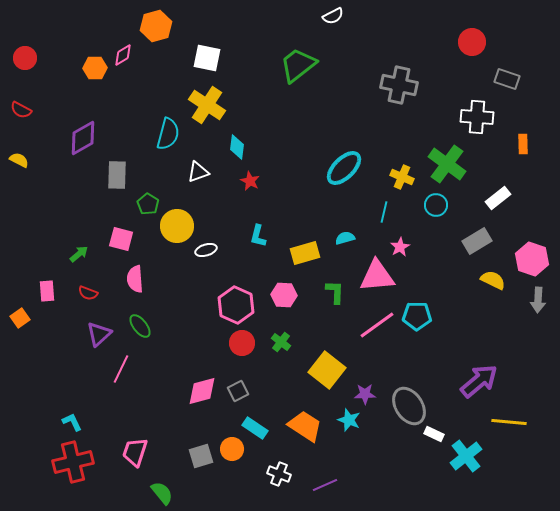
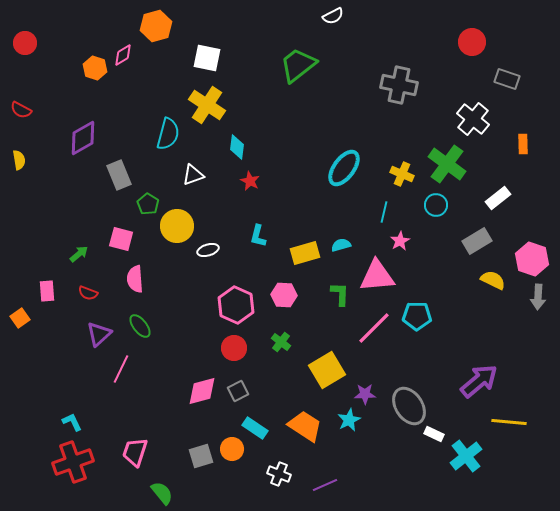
red circle at (25, 58): moved 15 px up
orange hexagon at (95, 68): rotated 20 degrees clockwise
white cross at (477, 117): moved 4 px left, 2 px down; rotated 36 degrees clockwise
yellow semicircle at (19, 160): rotated 54 degrees clockwise
cyan ellipse at (344, 168): rotated 9 degrees counterclockwise
white triangle at (198, 172): moved 5 px left, 3 px down
gray rectangle at (117, 175): moved 2 px right; rotated 24 degrees counterclockwise
yellow cross at (402, 177): moved 3 px up
cyan semicircle at (345, 238): moved 4 px left, 7 px down
pink star at (400, 247): moved 6 px up
white ellipse at (206, 250): moved 2 px right
green L-shape at (335, 292): moved 5 px right, 2 px down
gray arrow at (538, 300): moved 3 px up
pink line at (377, 325): moved 3 px left, 3 px down; rotated 9 degrees counterclockwise
red circle at (242, 343): moved 8 px left, 5 px down
yellow square at (327, 370): rotated 21 degrees clockwise
cyan star at (349, 420): rotated 25 degrees clockwise
red cross at (73, 462): rotated 6 degrees counterclockwise
